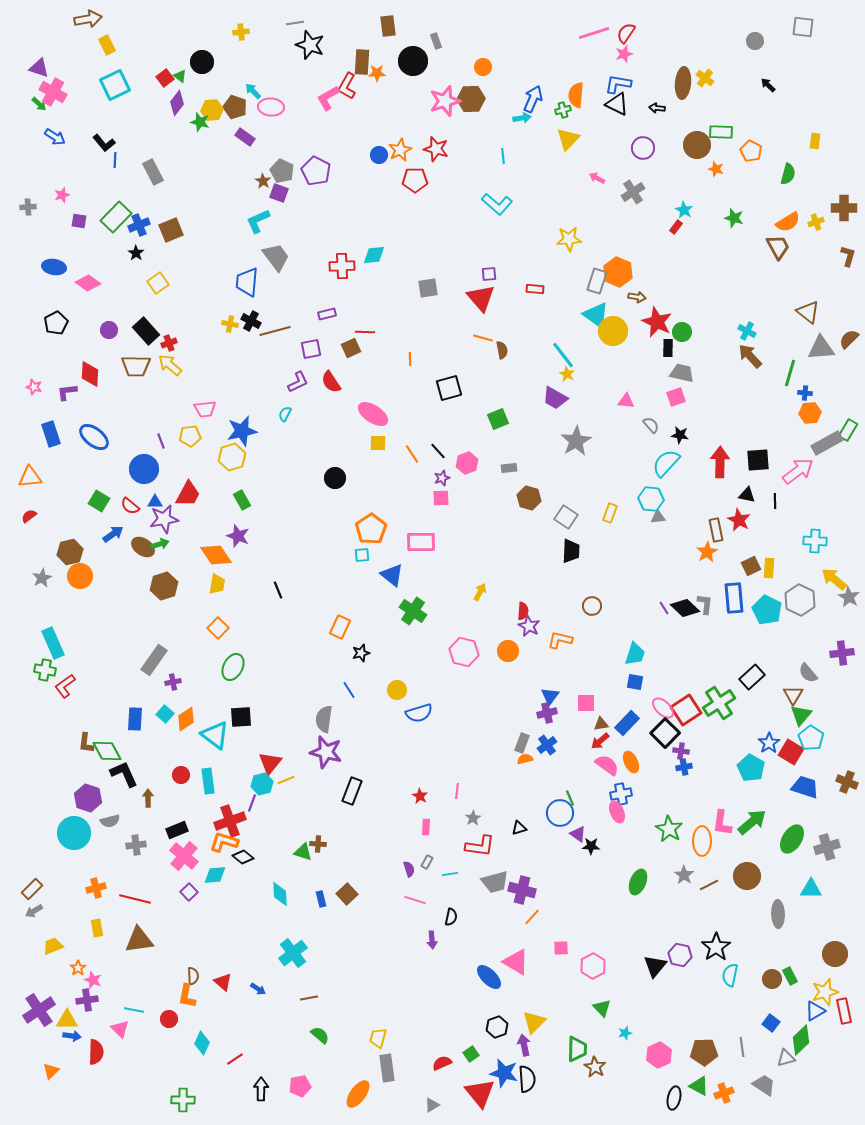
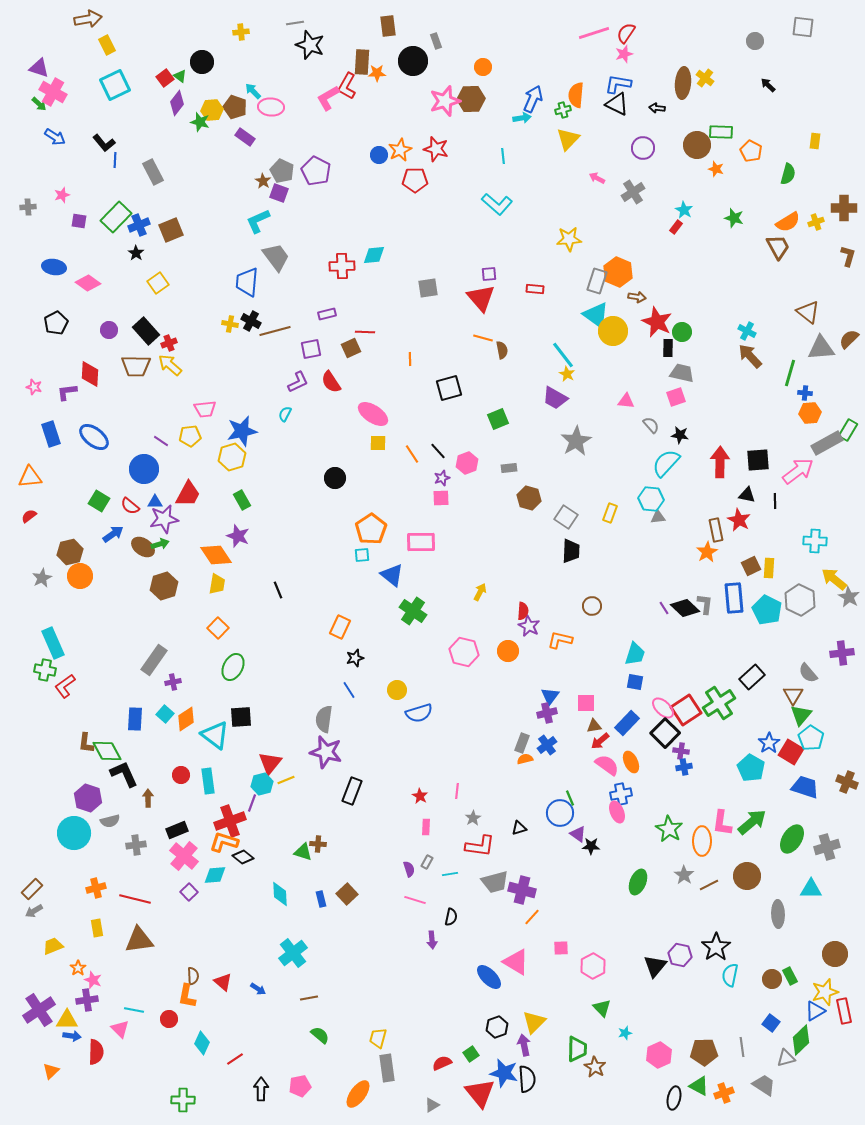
purple line at (161, 441): rotated 35 degrees counterclockwise
black star at (361, 653): moved 6 px left, 5 px down
brown triangle at (601, 724): moved 7 px left, 2 px down
